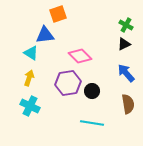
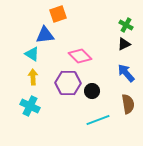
cyan triangle: moved 1 px right, 1 px down
yellow arrow: moved 4 px right, 1 px up; rotated 21 degrees counterclockwise
purple hexagon: rotated 10 degrees clockwise
cyan line: moved 6 px right, 3 px up; rotated 30 degrees counterclockwise
